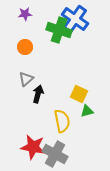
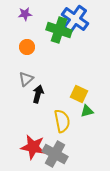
orange circle: moved 2 px right
